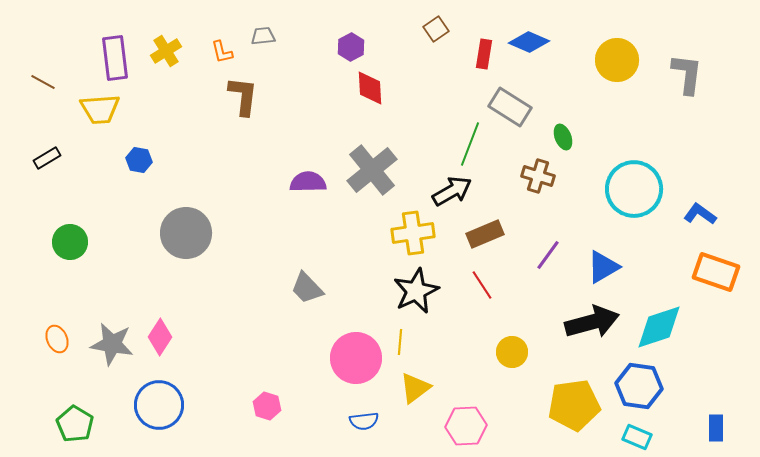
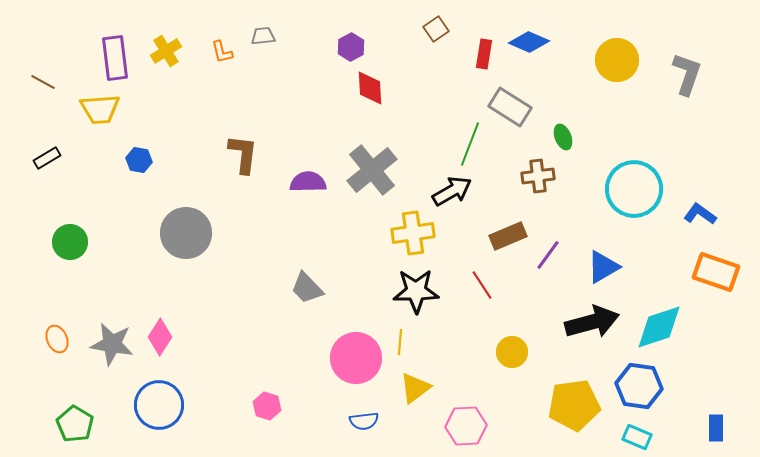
gray L-shape at (687, 74): rotated 12 degrees clockwise
brown L-shape at (243, 96): moved 58 px down
brown cross at (538, 176): rotated 24 degrees counterclockwise
brown rectangle at (485, 234): moved 23 px right, 2 px down
black star at (416, 291): rotated 24 degrees clockwise
